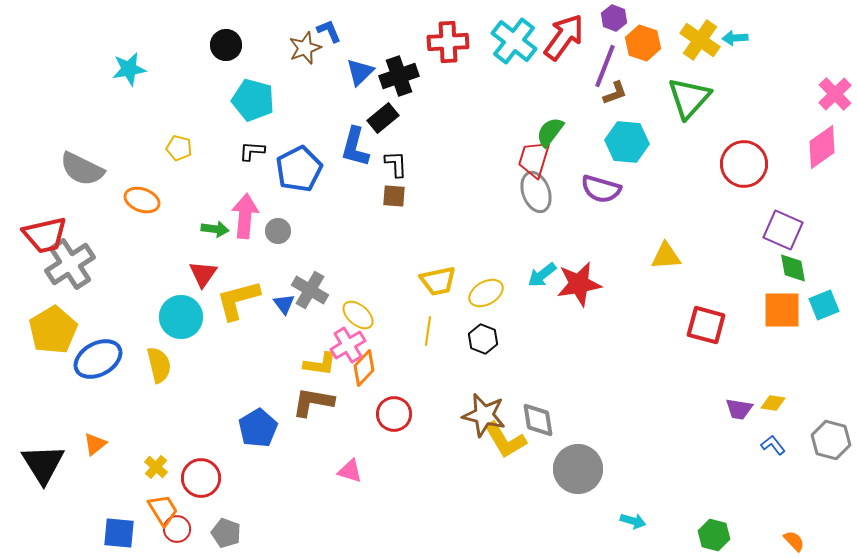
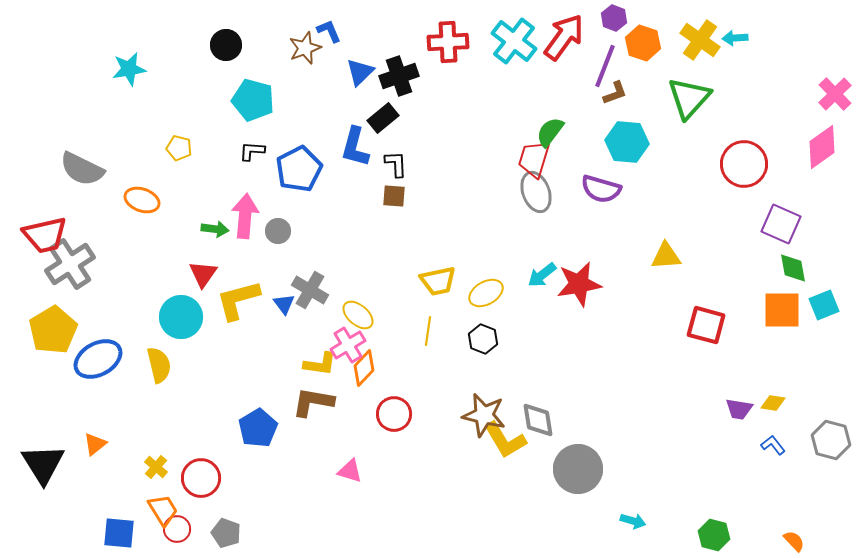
purple square at (783, 230): moved 2 px left, 6 px up
